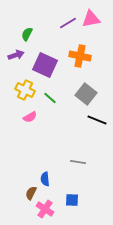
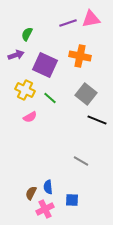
purple line: rotated 12 degrees clockwise
gray line: moved 3 px right, 1 px up; rotated 21 degrees clockwise
blue semicircle: moved 3 px right, 8 px down
pink cross: rotated 30 degrees clockwise
